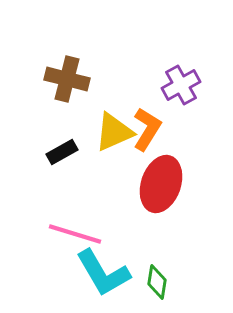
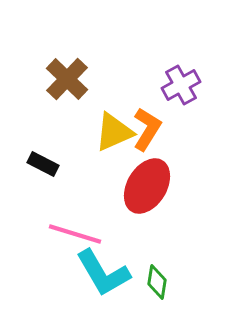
brown cross: rotated 30 degrees clockwise
black rectangle: moved 19 px left, 12 px down; rotated 56 degrees clockwise
red ellipse: moved 14 px left, 2 px down; rotated 12 degrees clockwise
